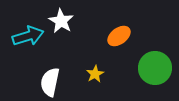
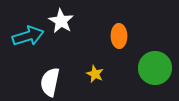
orange ellipse: rotated 55 degrees counterclockwise
yellow star: rotated 18 degrees counterclockwise
